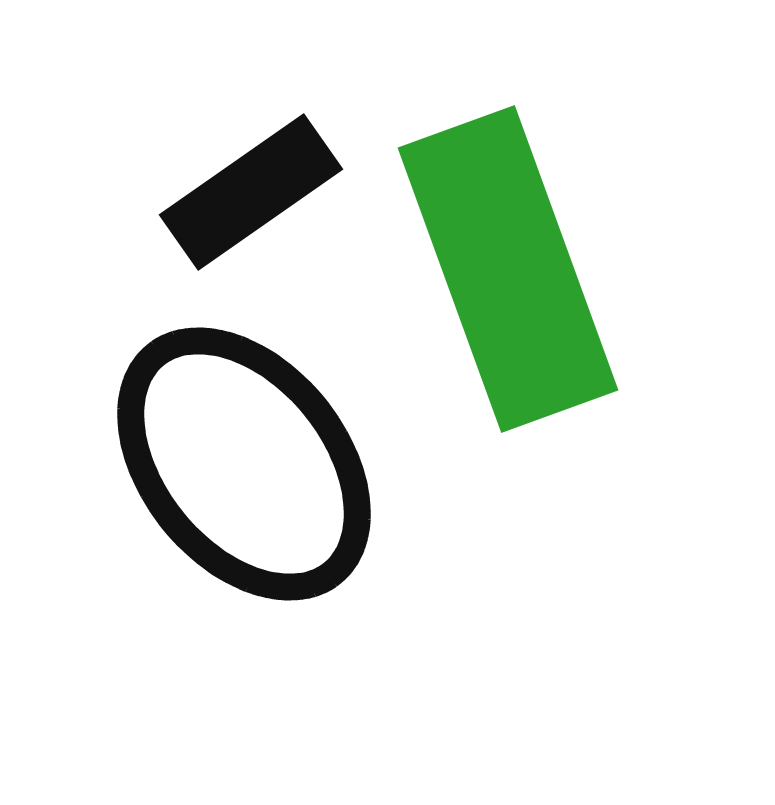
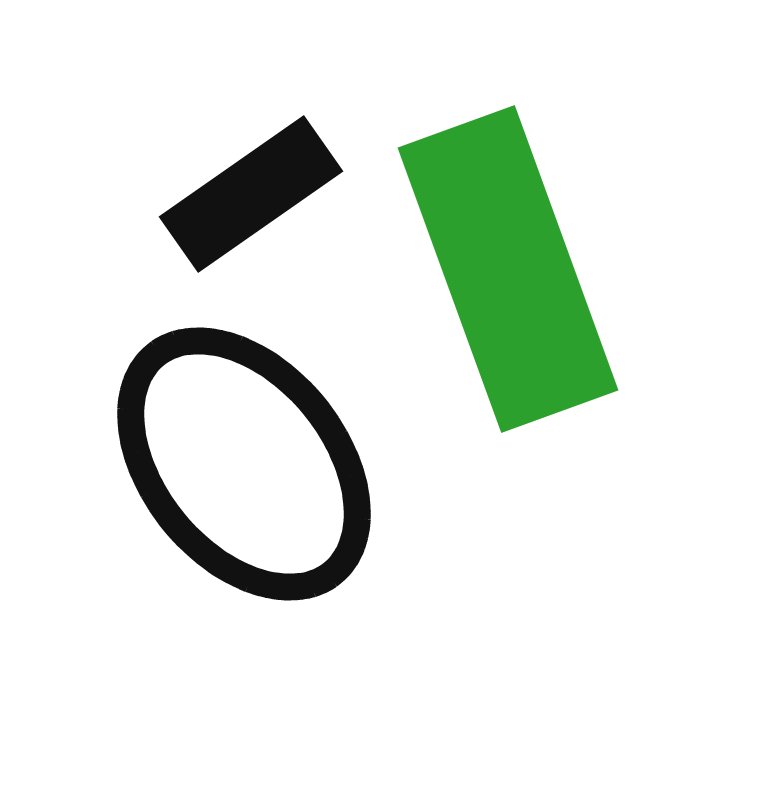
black rectangle: moved 2 px down
